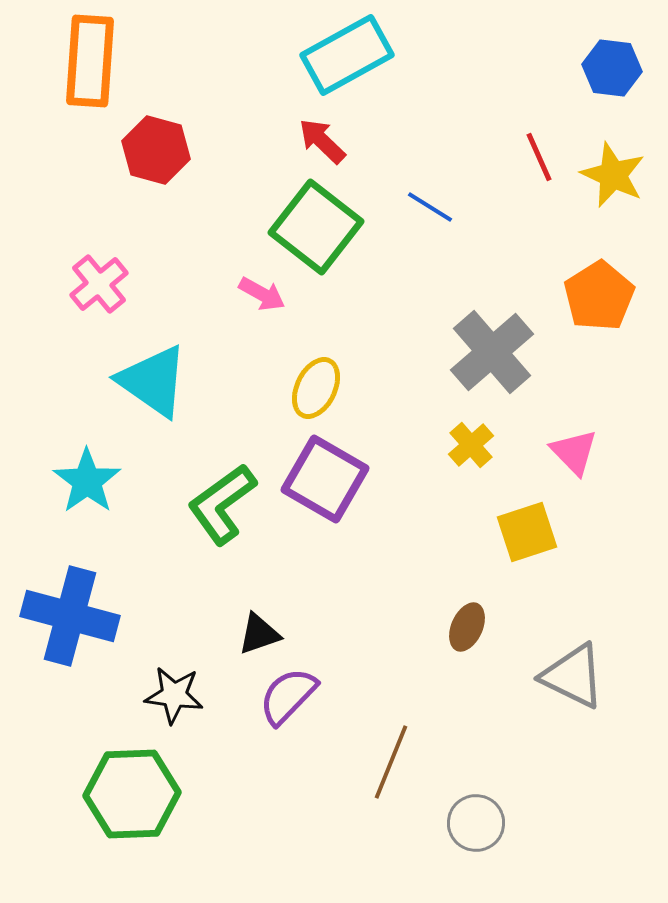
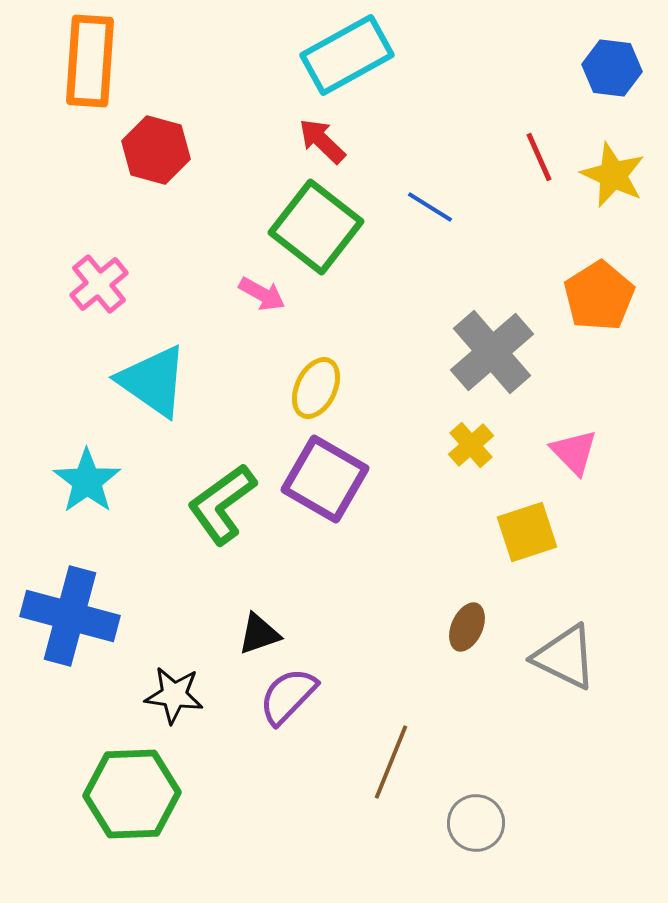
gray triangle: moved 8 px left, 19 px up
